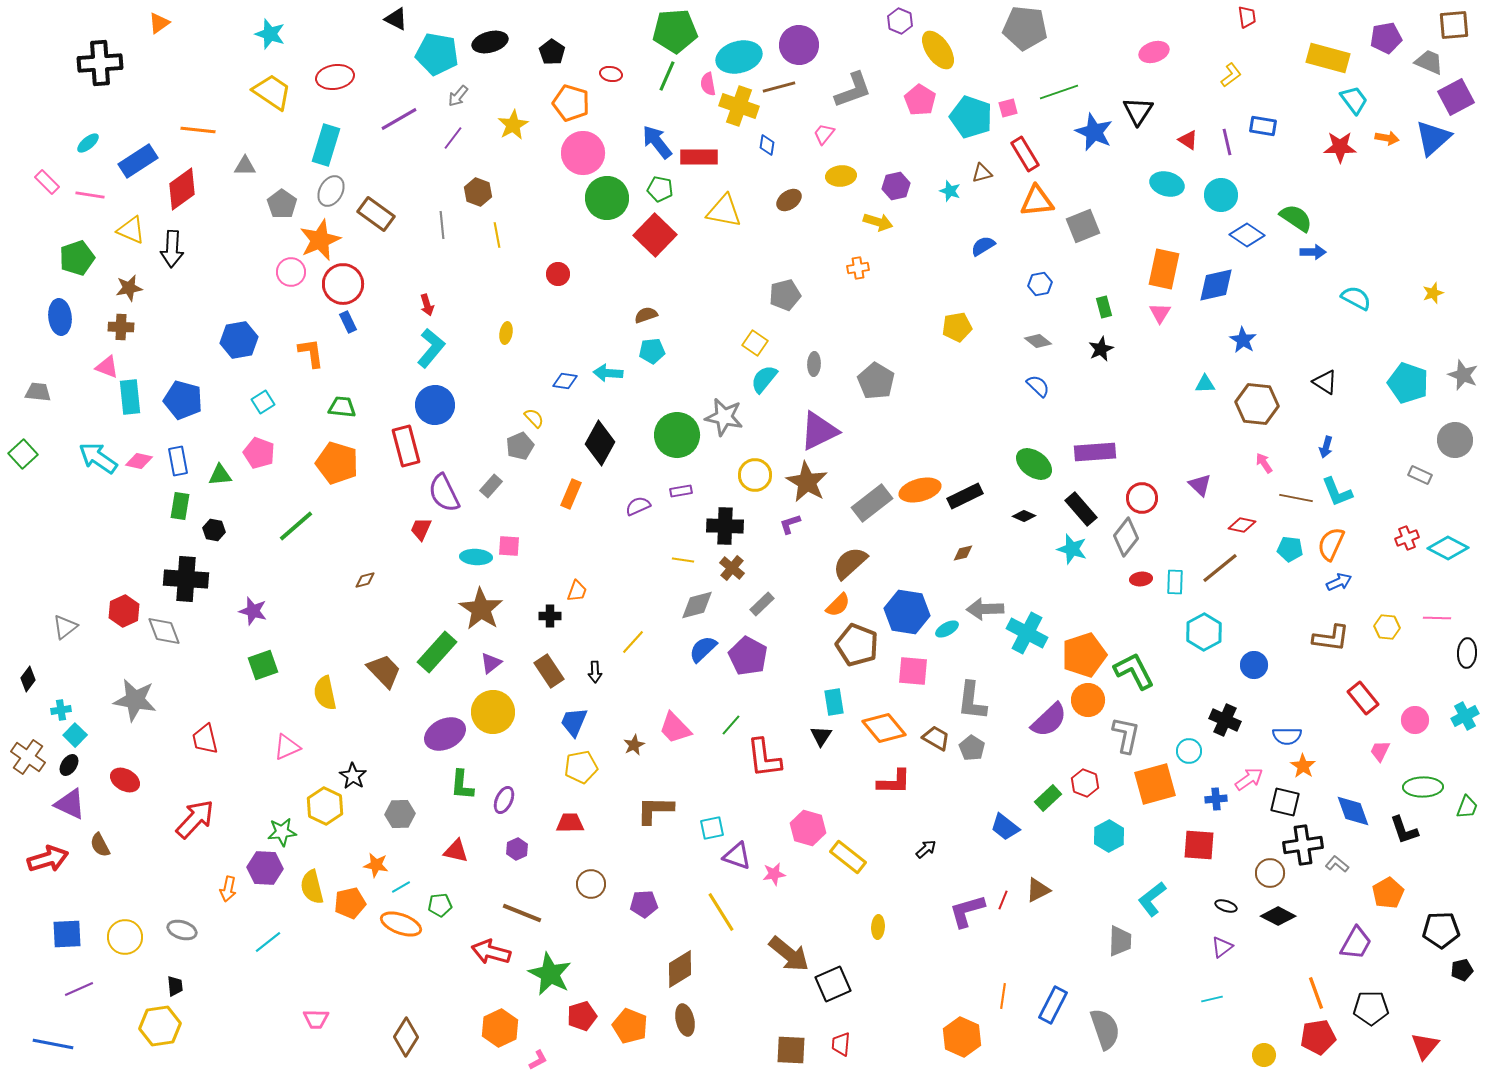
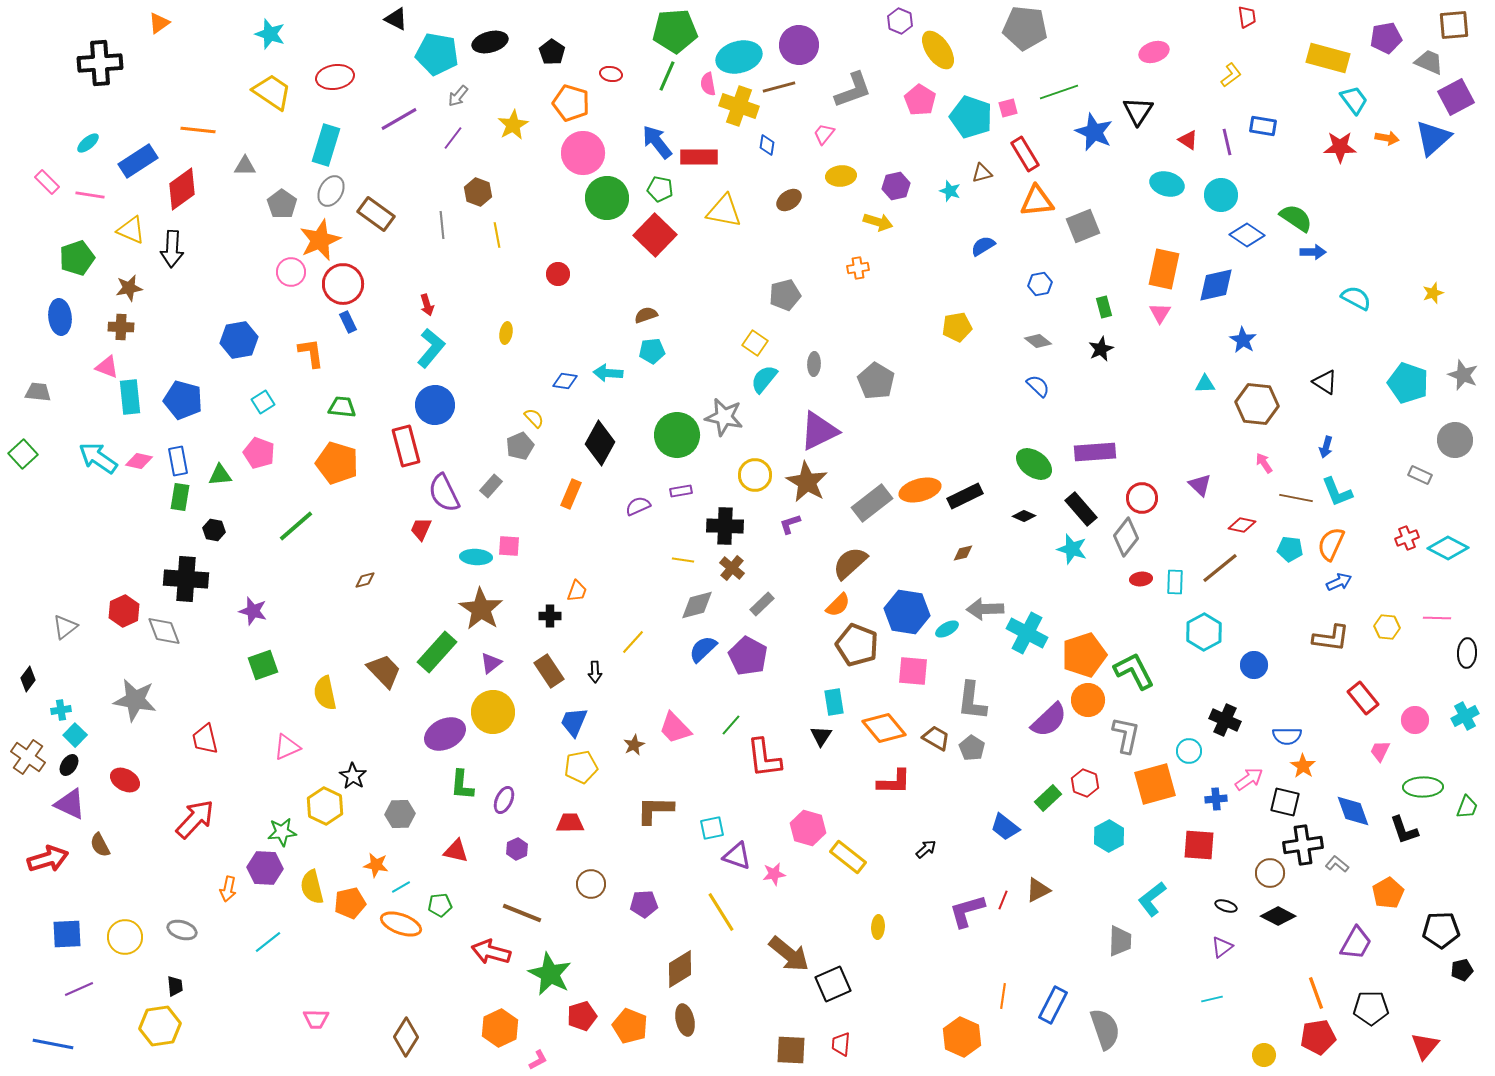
green rectangle at (180, 506): moved 9 px up
